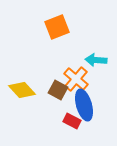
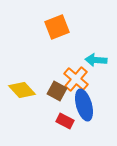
brown square: moved 1 px left, 1 px down
red rectangle: moved 7 px left
